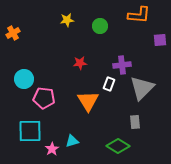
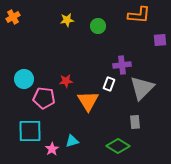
green circle: moved 2 px left
orange cross: moved 16 px up
red star: moved 14 px left, 18 px down
